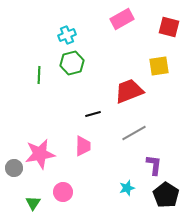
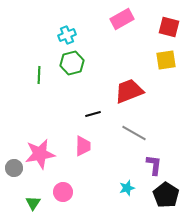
yellow square: moved 7 px right, 6 px up
gray line: rotated 60 degrees clockwise
